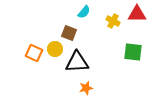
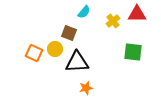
yellow cross: rotated 24 degrees clockwise
